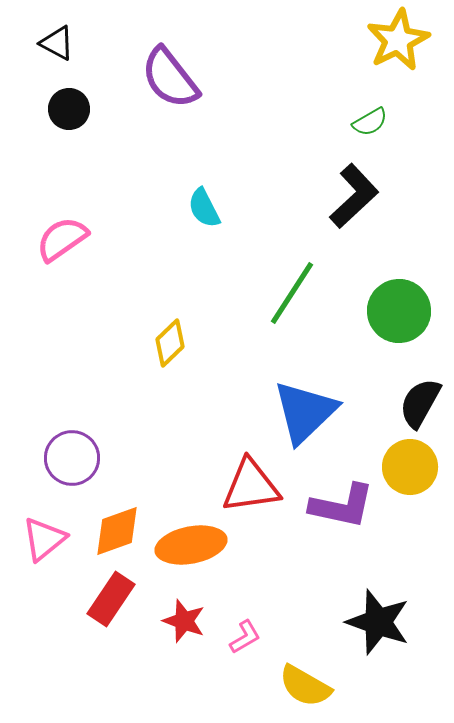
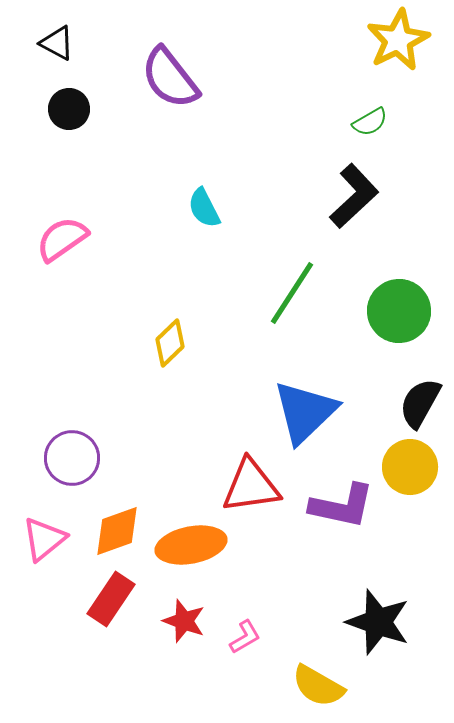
yellow semicircle: moved 13 px right
